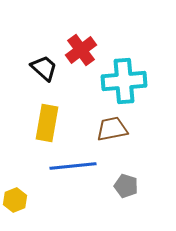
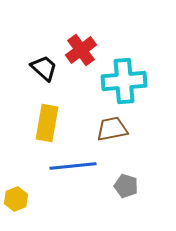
yellow hexagon: moved 1 px right, 1 px up
